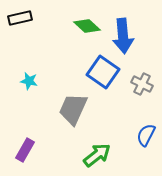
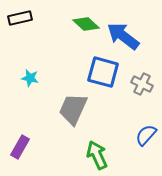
green diamond: moved 1 px left, 2 px up
blue arrow: rotated 132 degrees clockwise
blue square: rotated 20 degrees counterclockwise
cyan star: moved 1 px right, 3 px up
blue semicircle: rotated 15 degrees clockwise
purple rectangle: moved 5 px left, 3 px up
green arrow: rotated 76 degrees counterclockwise
